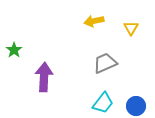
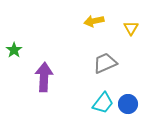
blue circle: moved 8 px left, 2 px up
